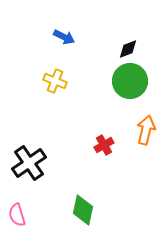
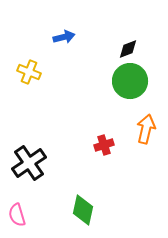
blue arrow: rotated 40 degrees counterclockwise
yellow cross: moved 26 px left, 9 px up
orange arrow: moved 1 px up
red cross: rotated 12 degrees clockwise
